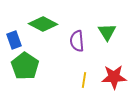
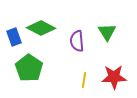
green diamond: moved 2 px left, 4 px down
blue rectangle: moved 3 px up
green pentagon: moved 4 px right, 2 px down
